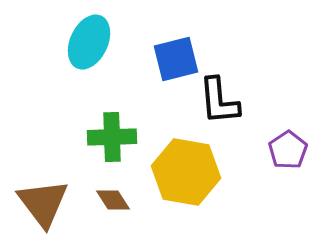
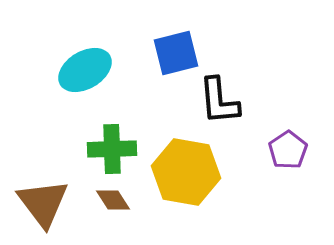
cyan ellipse: moved 4 px left, 28 px down; rotated 34 degrees clockwise
blue square: moved 6 px up
green cross: moved 12 px down
